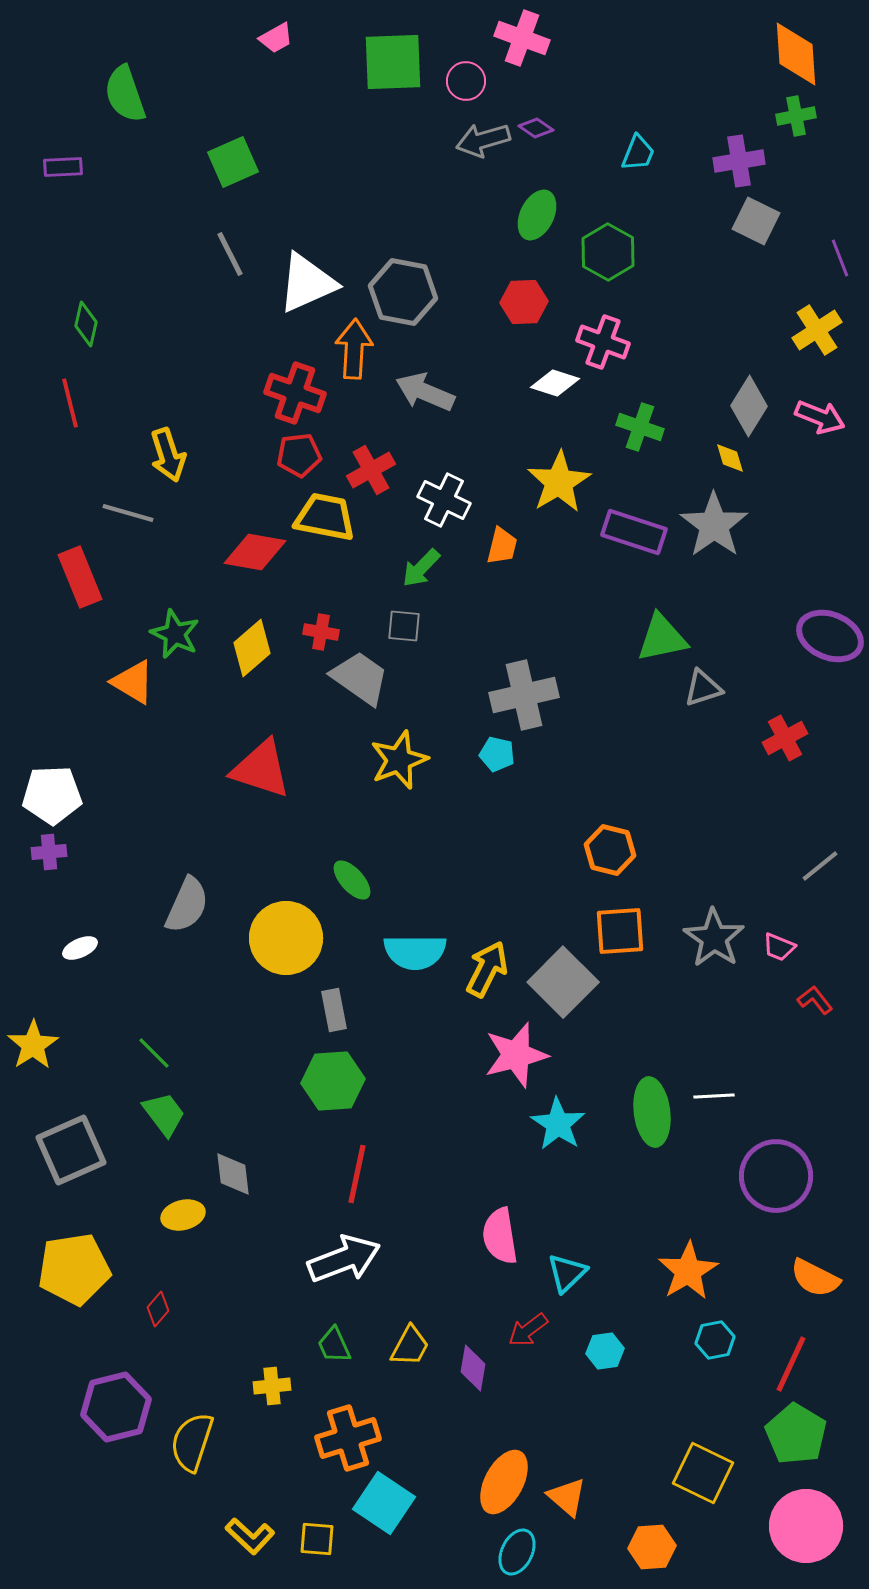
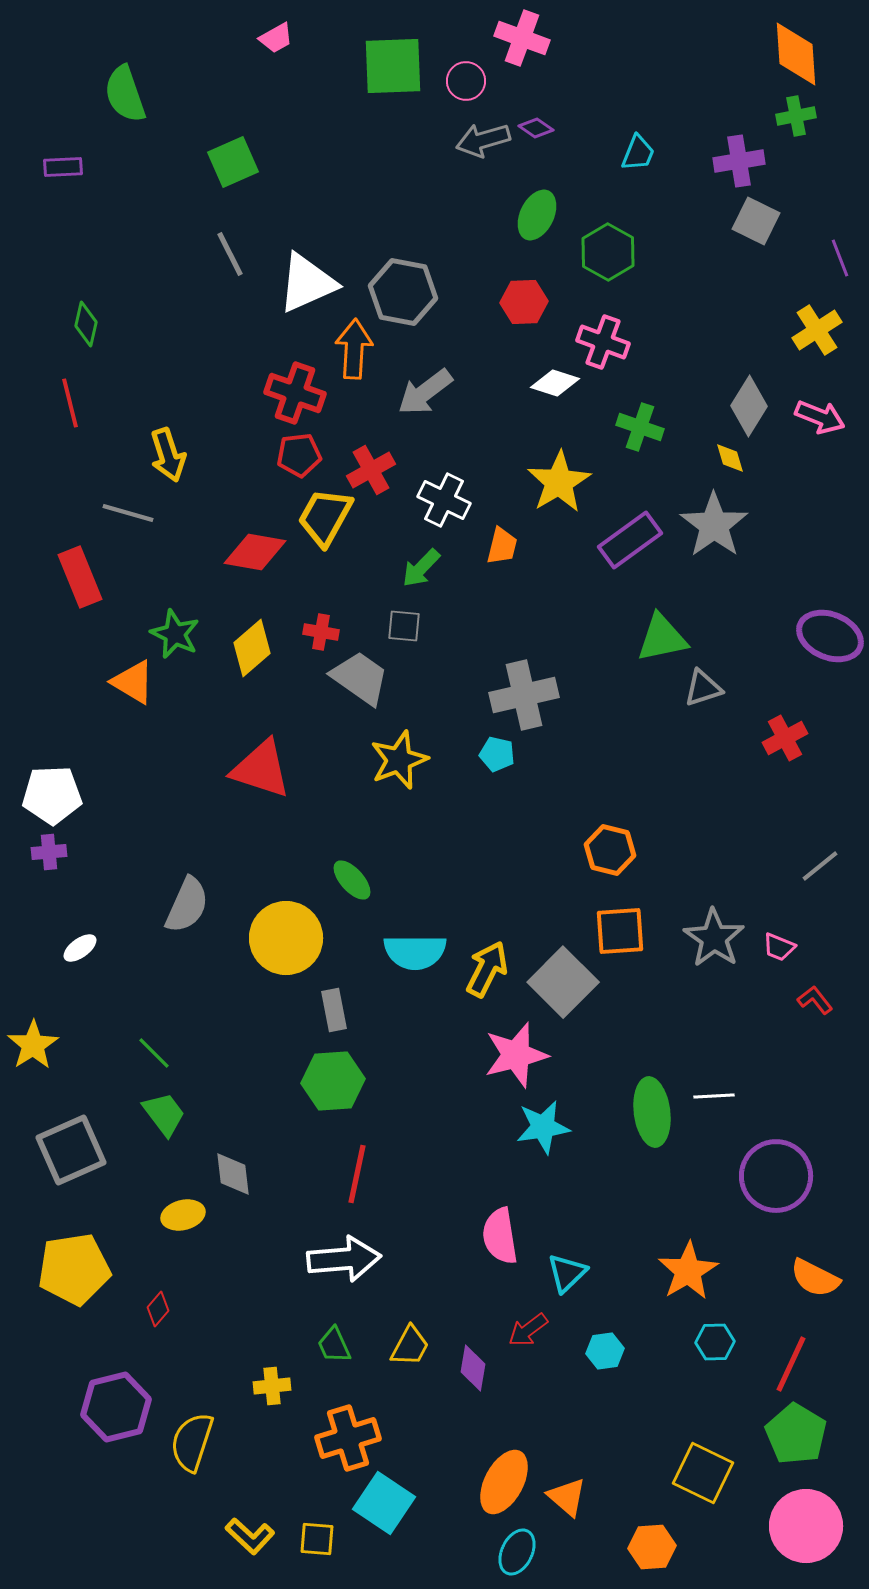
green square at (393, 62): moved 4 px down
gray arrow at (425, 392): rotated 60 degrees counterclockwise
yellow trapezoid at (325, 517): rotated 72 degrees counterclockwise
purple rectangle at (634, 532): moved 4 px left, 8 px down; rotated 54 degrees counterclockwise
white ellipse at (80, 948): rotated 12 degrees counterclockwise
cyan star at (558, 1124): moved 15 px left, 3 px down; rotated 30 degrees clockwise
white arrow at (344, 1259): rotated 16 degrees clockwise
cyan hexagon at (715, 1340): moved 2 px down; rotated 9 degrees clockwise
